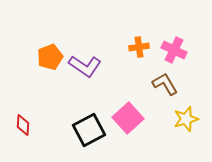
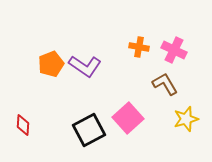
orange cross: rotated 18 degrees clockwise
orange pentagon: moved 1 px right, 7 px down
